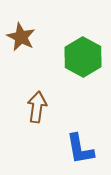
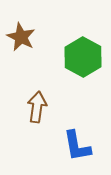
blue L-shape: moved 3 px left, 3 px up
